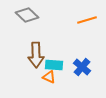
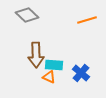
blue cross: moved 1 px left, 6 px down
